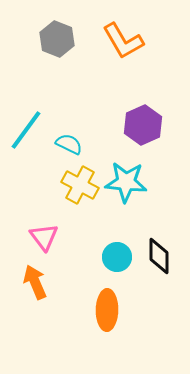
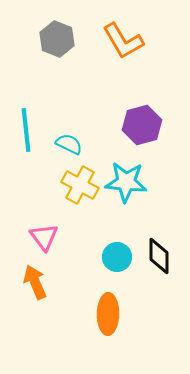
purple hexagon: moved 1 px left; rotated 9 degrees clockwise
cyan line: rotated 42 degrees counterclockwise
orange ellipse: moved 1 px right, 4 px down
